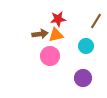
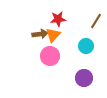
orange triangle: moved 3 px left; rotated 35 degrees counterclockwise
purple circle: moved 1 px right
